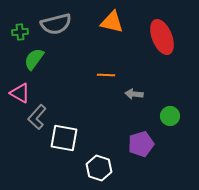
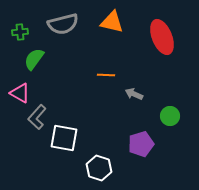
gray semicircle: moved 7 px right
gray arrow: rotated 18 degrees clockwise
